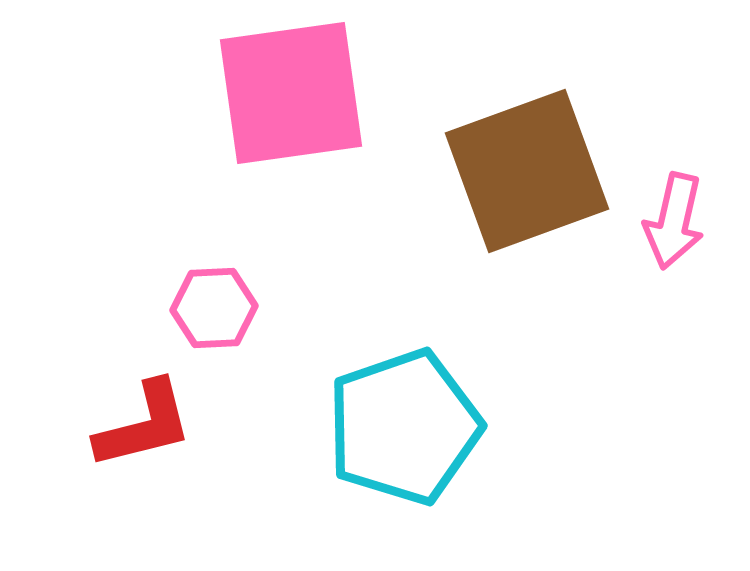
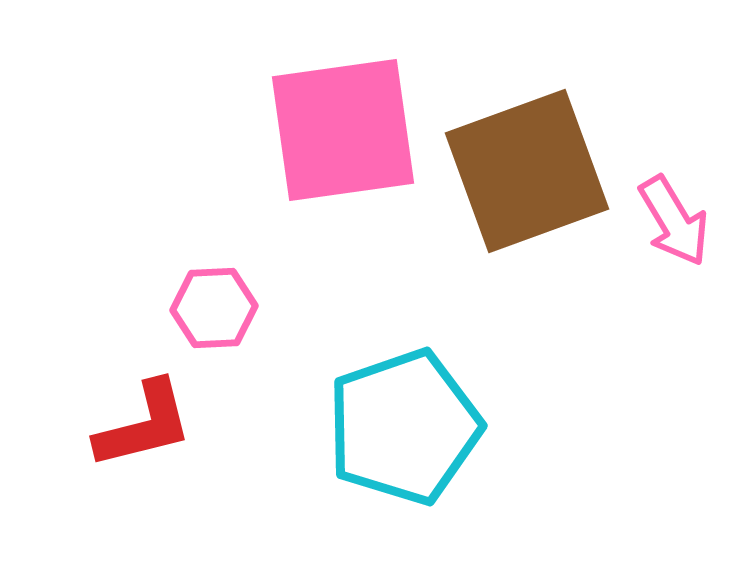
pink square: moved 52 px right, 37 px down
pink arrow: rotated 44 degrees counterclockwise
